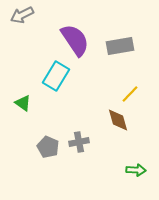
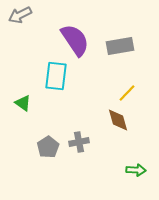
gray arrow: moved 2 px left
cyan rectangle: rotated 24 degrees counterclockwise
yellow line: moved 3 px left, 1 px up
gray pentagon: rotated 15 degrees clockwise
